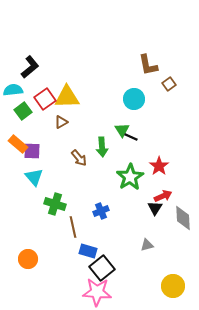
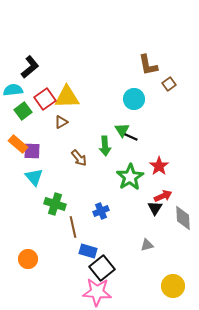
green arrow: moved 3 px right, 1 px up
